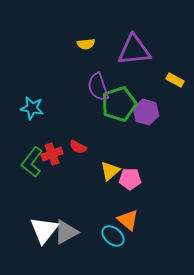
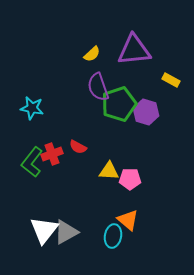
yellow semicircle: moved 6 px right, 10 px down; rotated 36 degrees counterclockwise
yellow rectangle: moved 4 px left
yellow triangle: moved 1 px left; rotated 45 degrees clockwise
cyan ellipse: rotated 60 degrees clockwise
